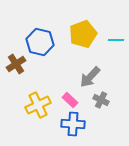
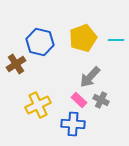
yellow pentagon: moved 4 px down
pink rectangle: moved 9 px right
